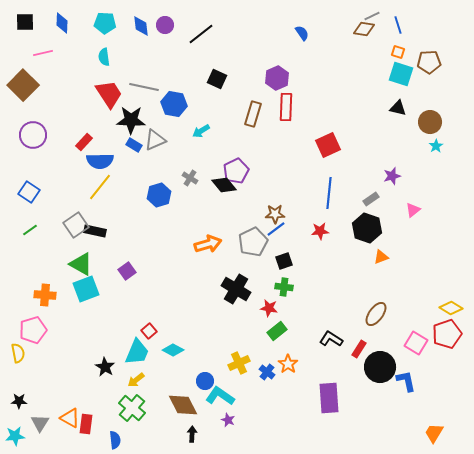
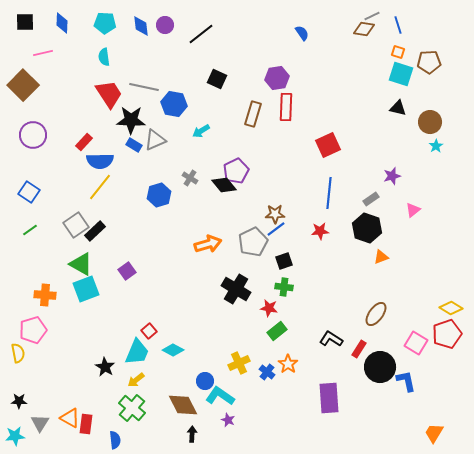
purple hexagon at (277, 78): rotated 15 degrees clockwise
black rectangle at (95, 231): rotated 55 degrees counterclockwise
